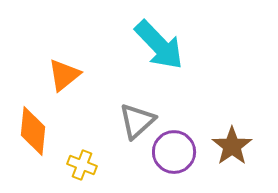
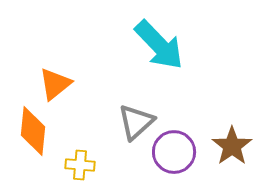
orange triangle: moved 9 px left, 9 px down
gray triangle: moved 1 px left, 1 px down
yellow cross: moved 2 px left; rotated 16 degrees counterclockwise
